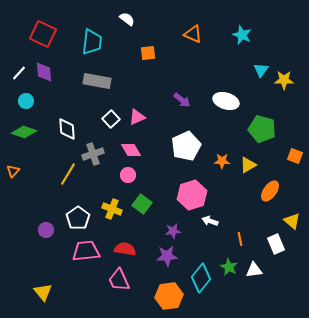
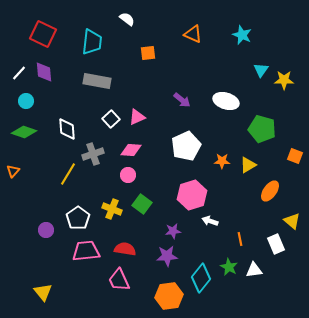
pink diamond at (131, 150): rotated 55 degrees counterclockwise
